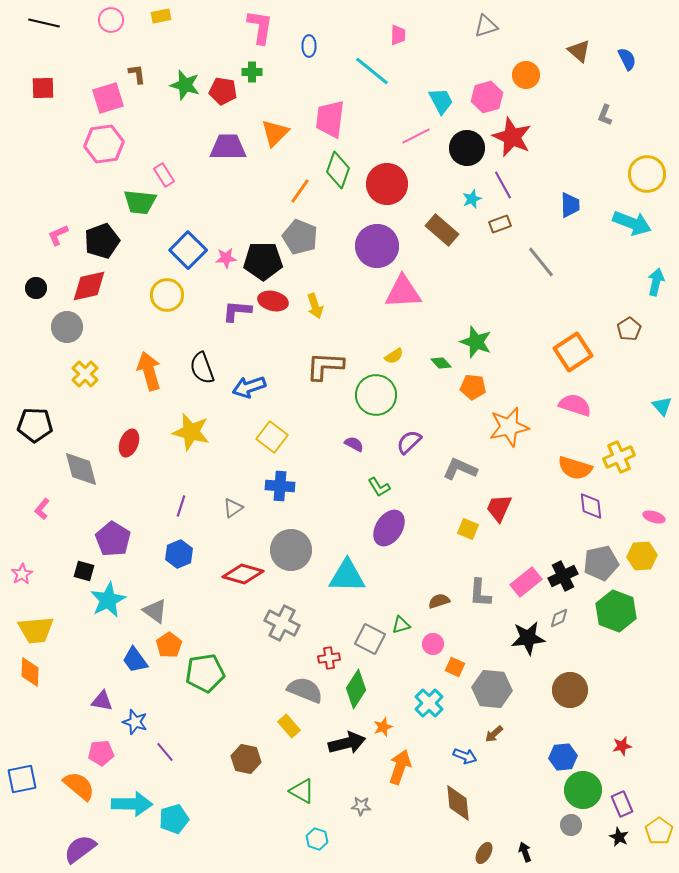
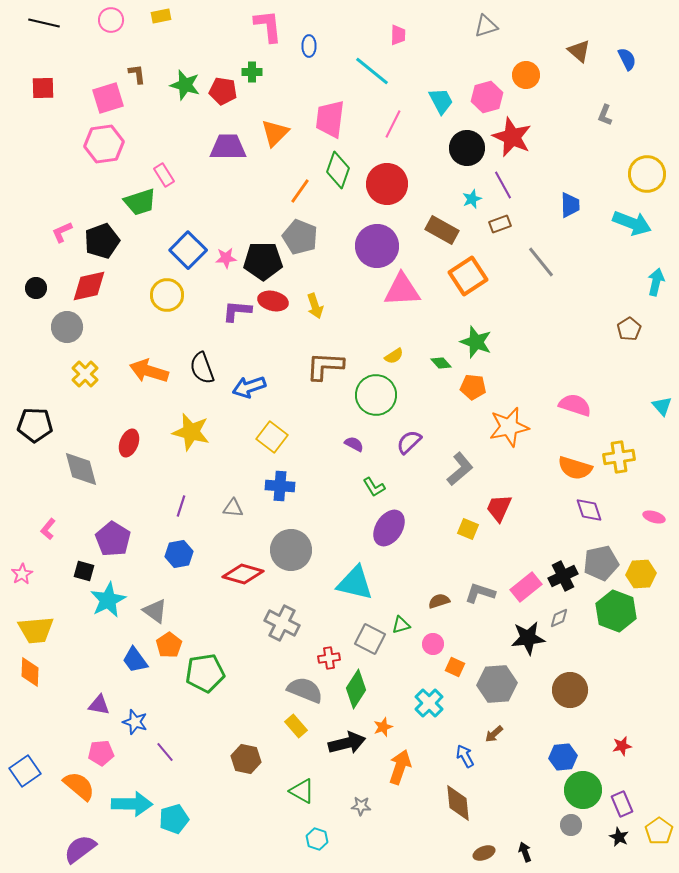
pink L-shape at (260, 27): moved 8 px right, 1 px up; rotated 15 degrees counterclockwise
pink line at (416, 136): moved 23 px left, 12 px up; rotated 36 degrees counterclockwise
green trapezoid at (140, 202): rotated 24 degrees counterclockwise
brown rectangle at (442, 230): rotated 12 degrees counterclockwise
pink L-shape at (58, 235): moved 4 px right, 3 px up
pink triangle at (403, 292): moved 1 px left, 2 px up
orange square at (573, 352): moved 105 px left, 76 px up
orange arrow at (149, 371): rotated 57 degrees counterclockwise
yellow cross at (619, 457): rotated 16 degrees clockwise
gray L-shape at (460, 469): rotated 116 degrees clockwise
green L-shape at (379, 487): moved 5 px left
purple diamond at (591, 506): moved 2 px left, 4 px down; rotated 12 degrees counterclockwise
gray triangle at (233, 508): rotated 40 degrees clockwise
pink L-shape at (42, 509): moved 6 px right, 20 px down
blue hexagon at (179, 554): rotated 12 degrees clockwise
yellow hexagon at (642, 556): moved 1 px left, 18 px down
cyan triangle at (347, 576): moved 8 px right, 7 px down; rotated 12 degrees clockwise
pink rectangle at (526, 582): moved 5 px down
gray L-shape at (480, 593): rotated 104 degrees clockwise
gray hexagon at (492, 689): moved 5 px right, 5 px up; rotated 9 degrees counterclockwise
purple triangle at (102, 701): moved 3 px left, 4 px down
yellow rectangle at (289, 726): moved 7 px right
blue arrow at (465, 756): rotated 140 degrees counterclockwise
blue square at (22, 779): moved 3 px right, 8 px up; rotated 24 degrees counterclockwise
brown ellipse at (484, 853): rotated 40 degrees clockwise
